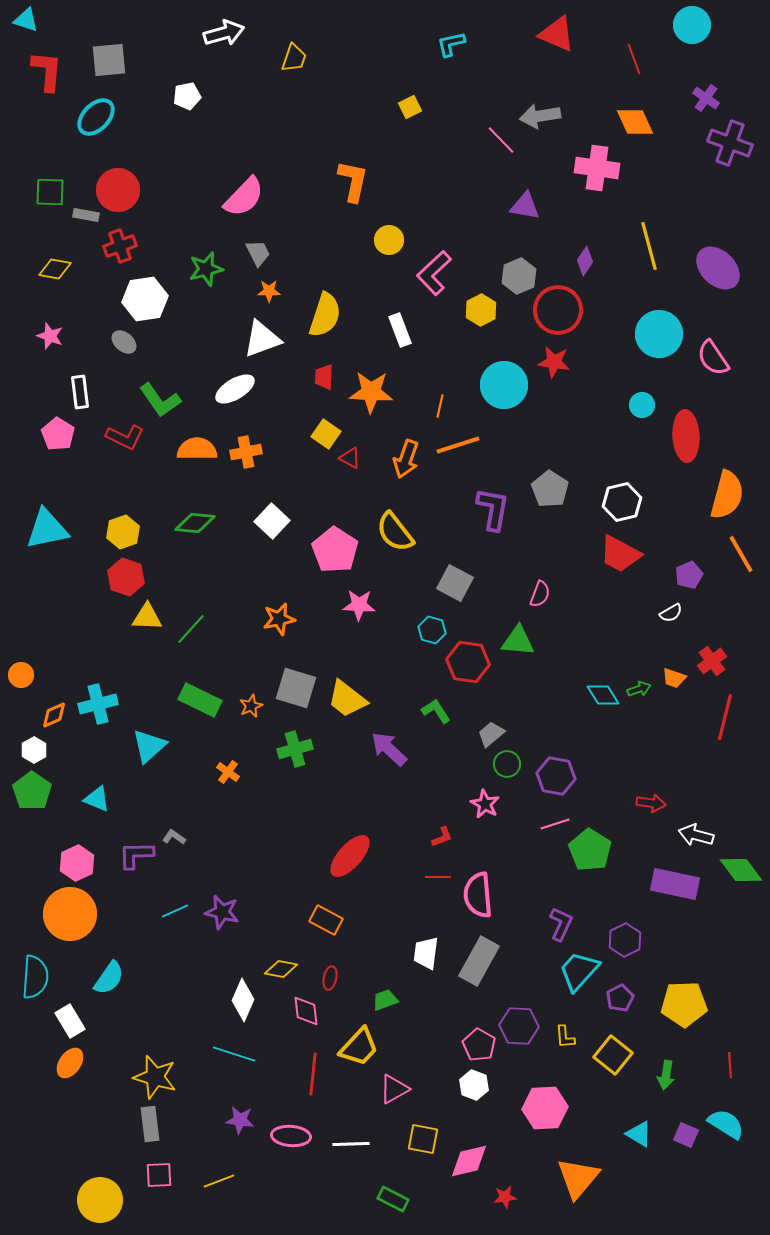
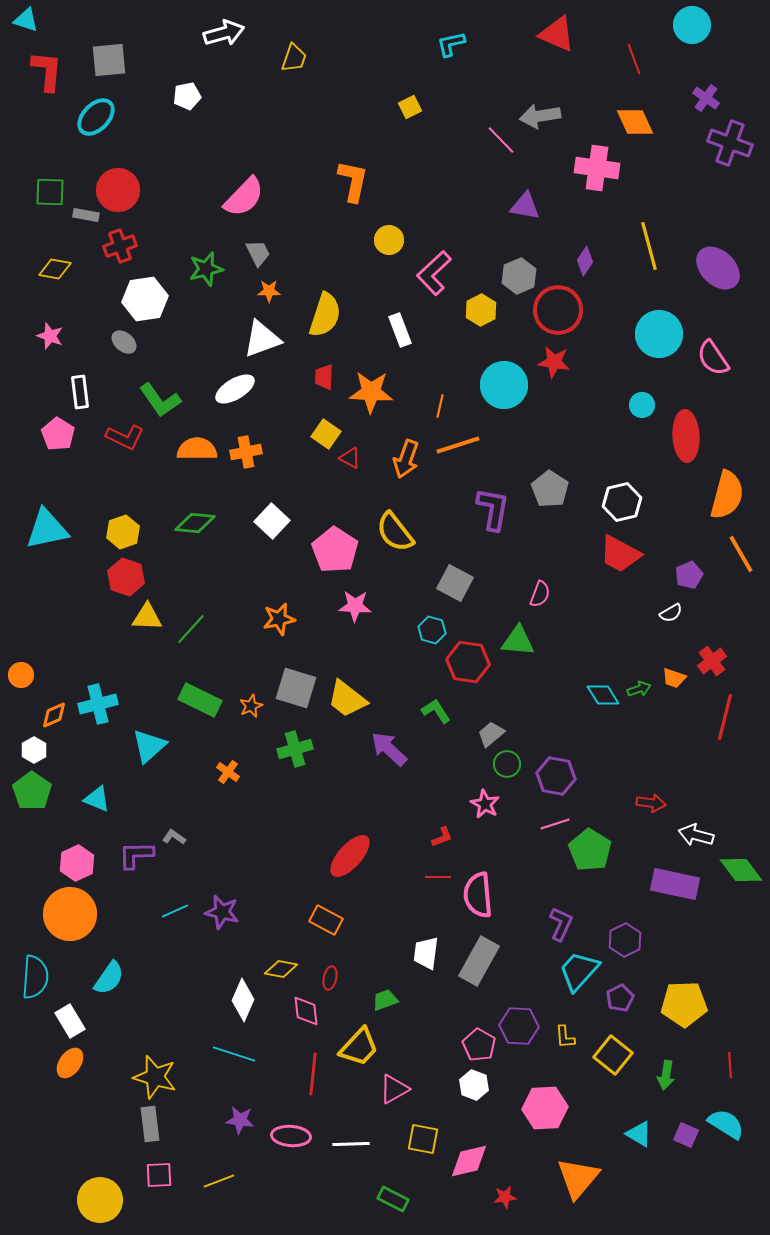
pink star at (359, 605): moved 4 px left, 1 px down
